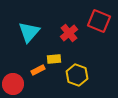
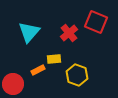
red square: moved 3 px left, 1 px down
